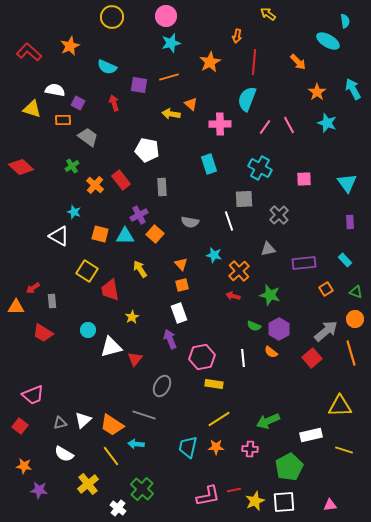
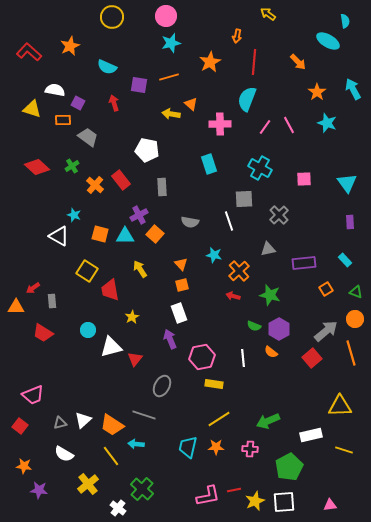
red diamond at (21, 167): moved 16 px right
cyan star at (74, 212): moved 3 px down
